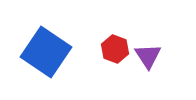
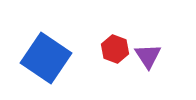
blue square: moved 6 px down
